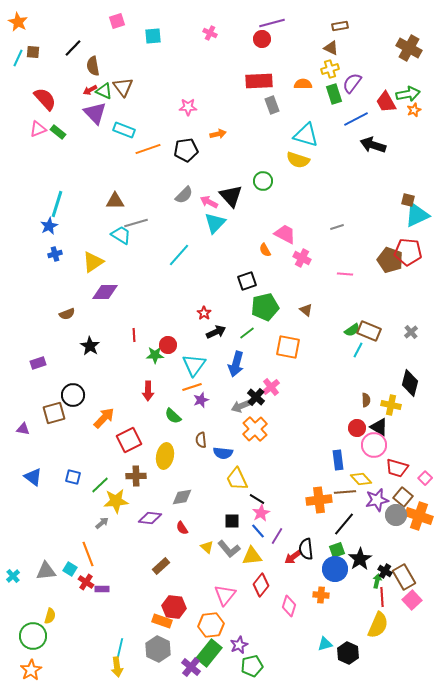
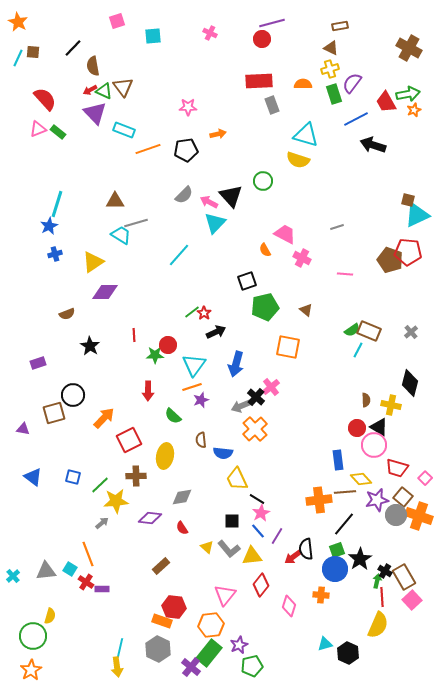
green line at (247, 333): moved 55 px left, 21 px up
